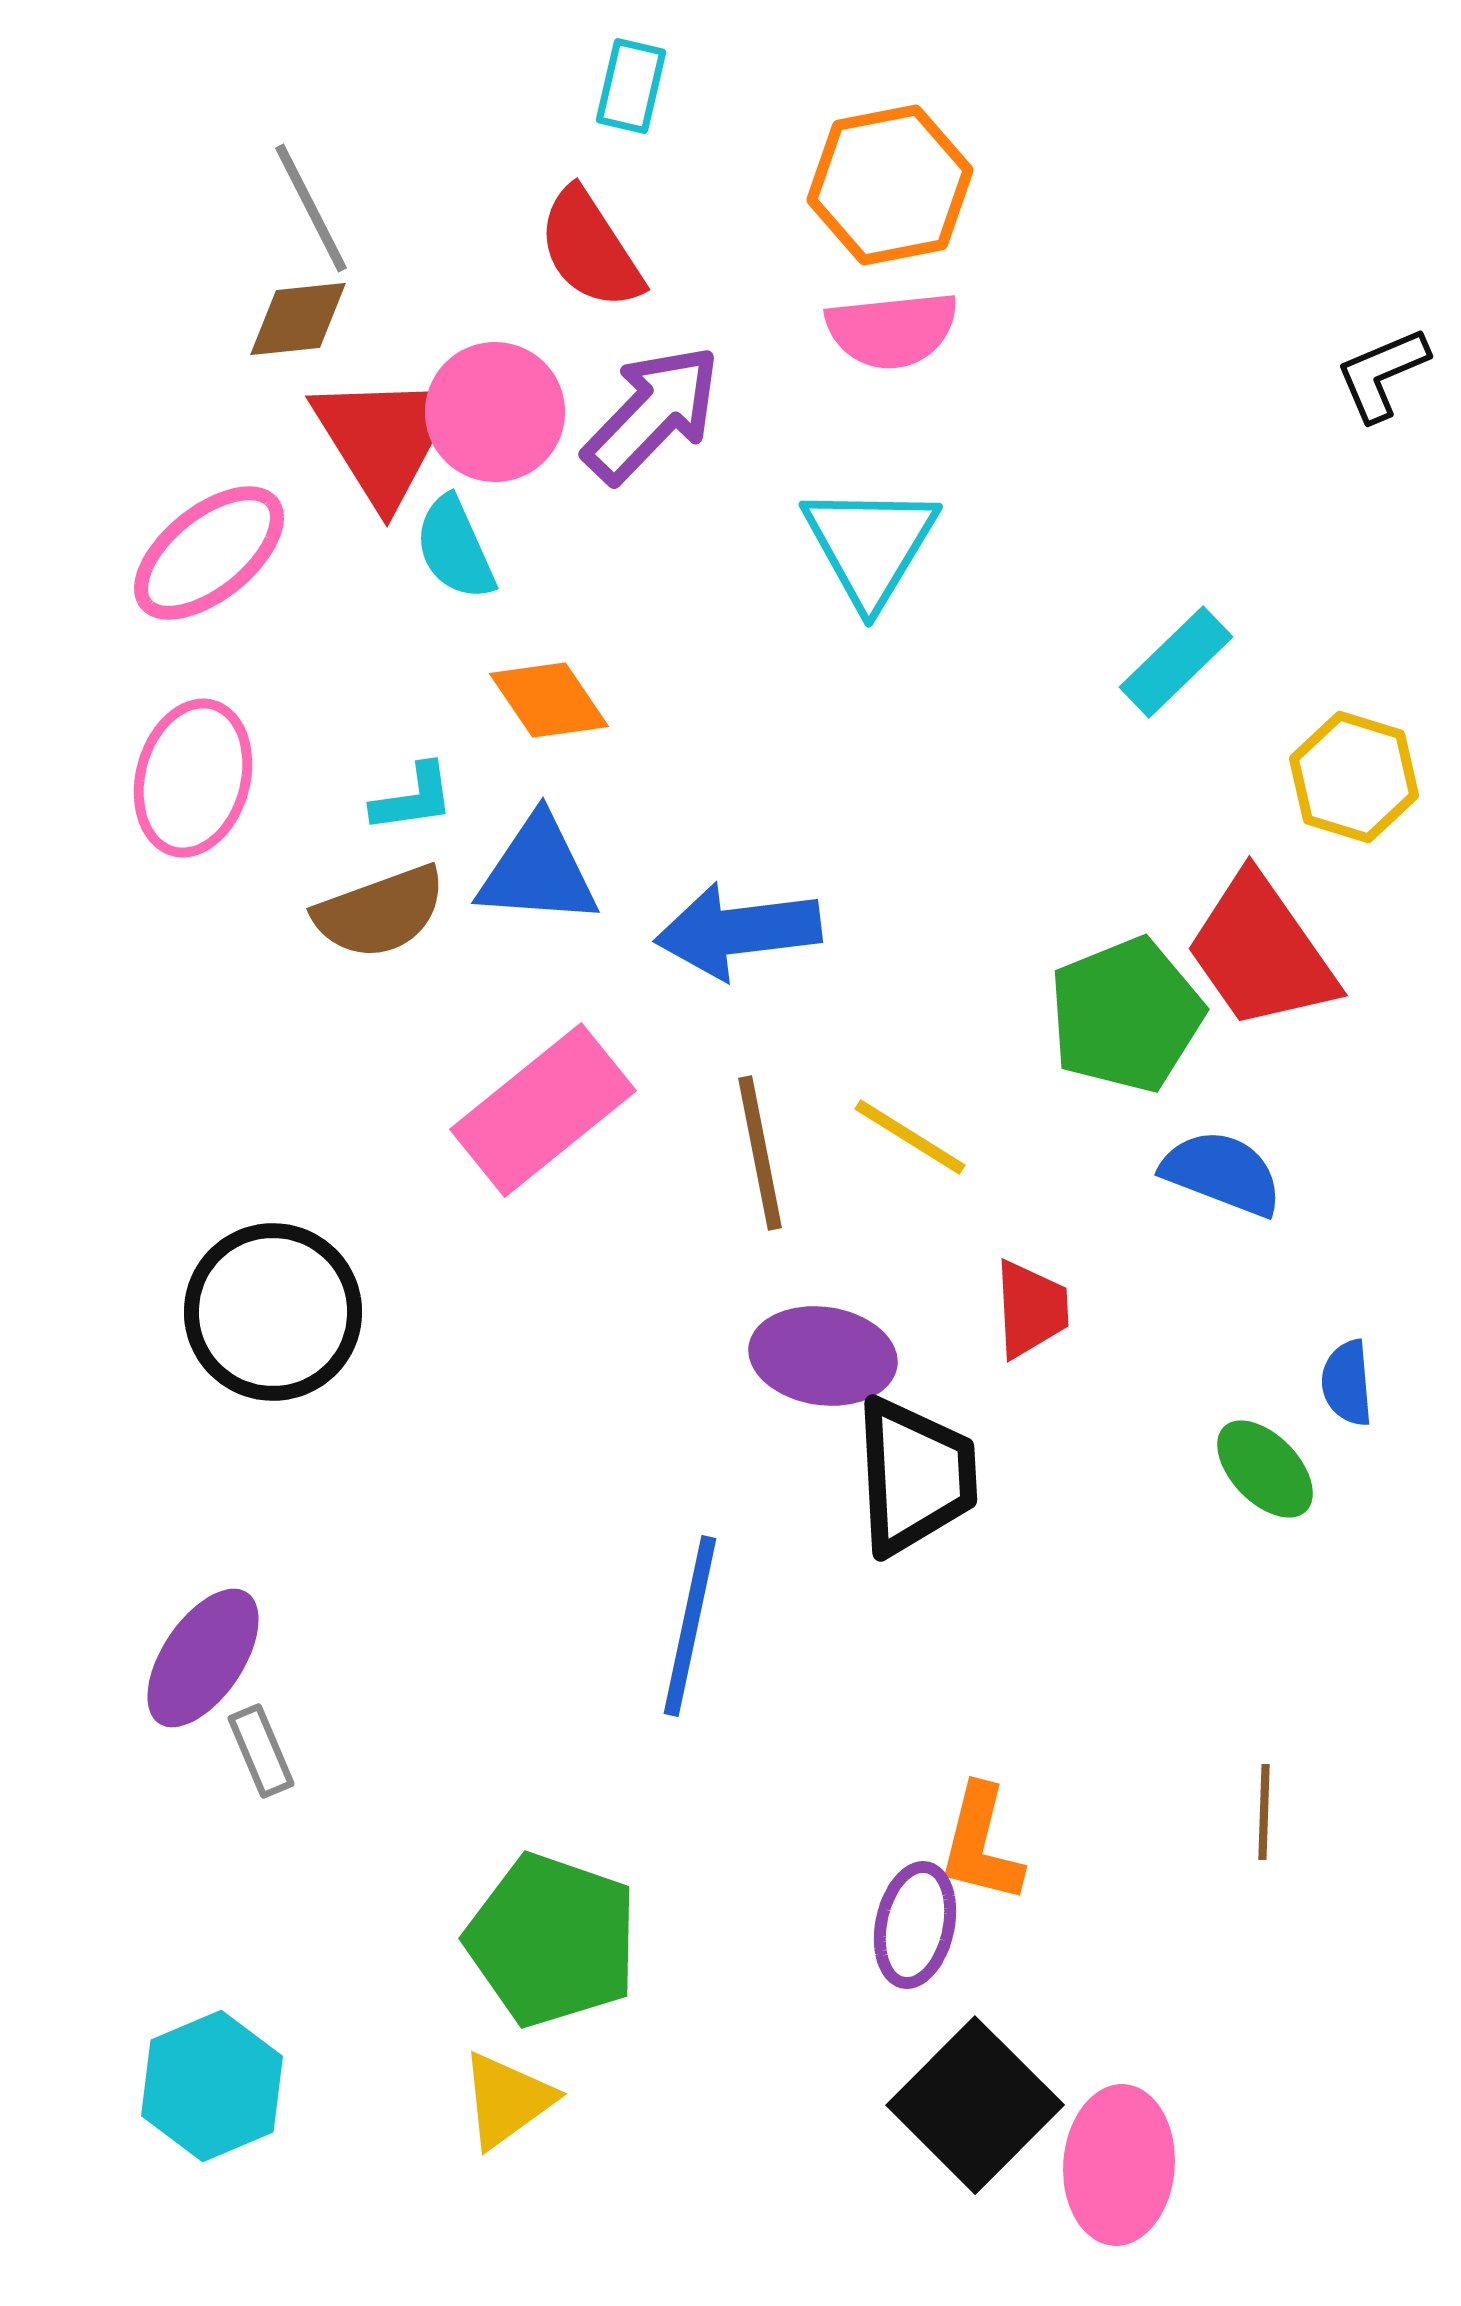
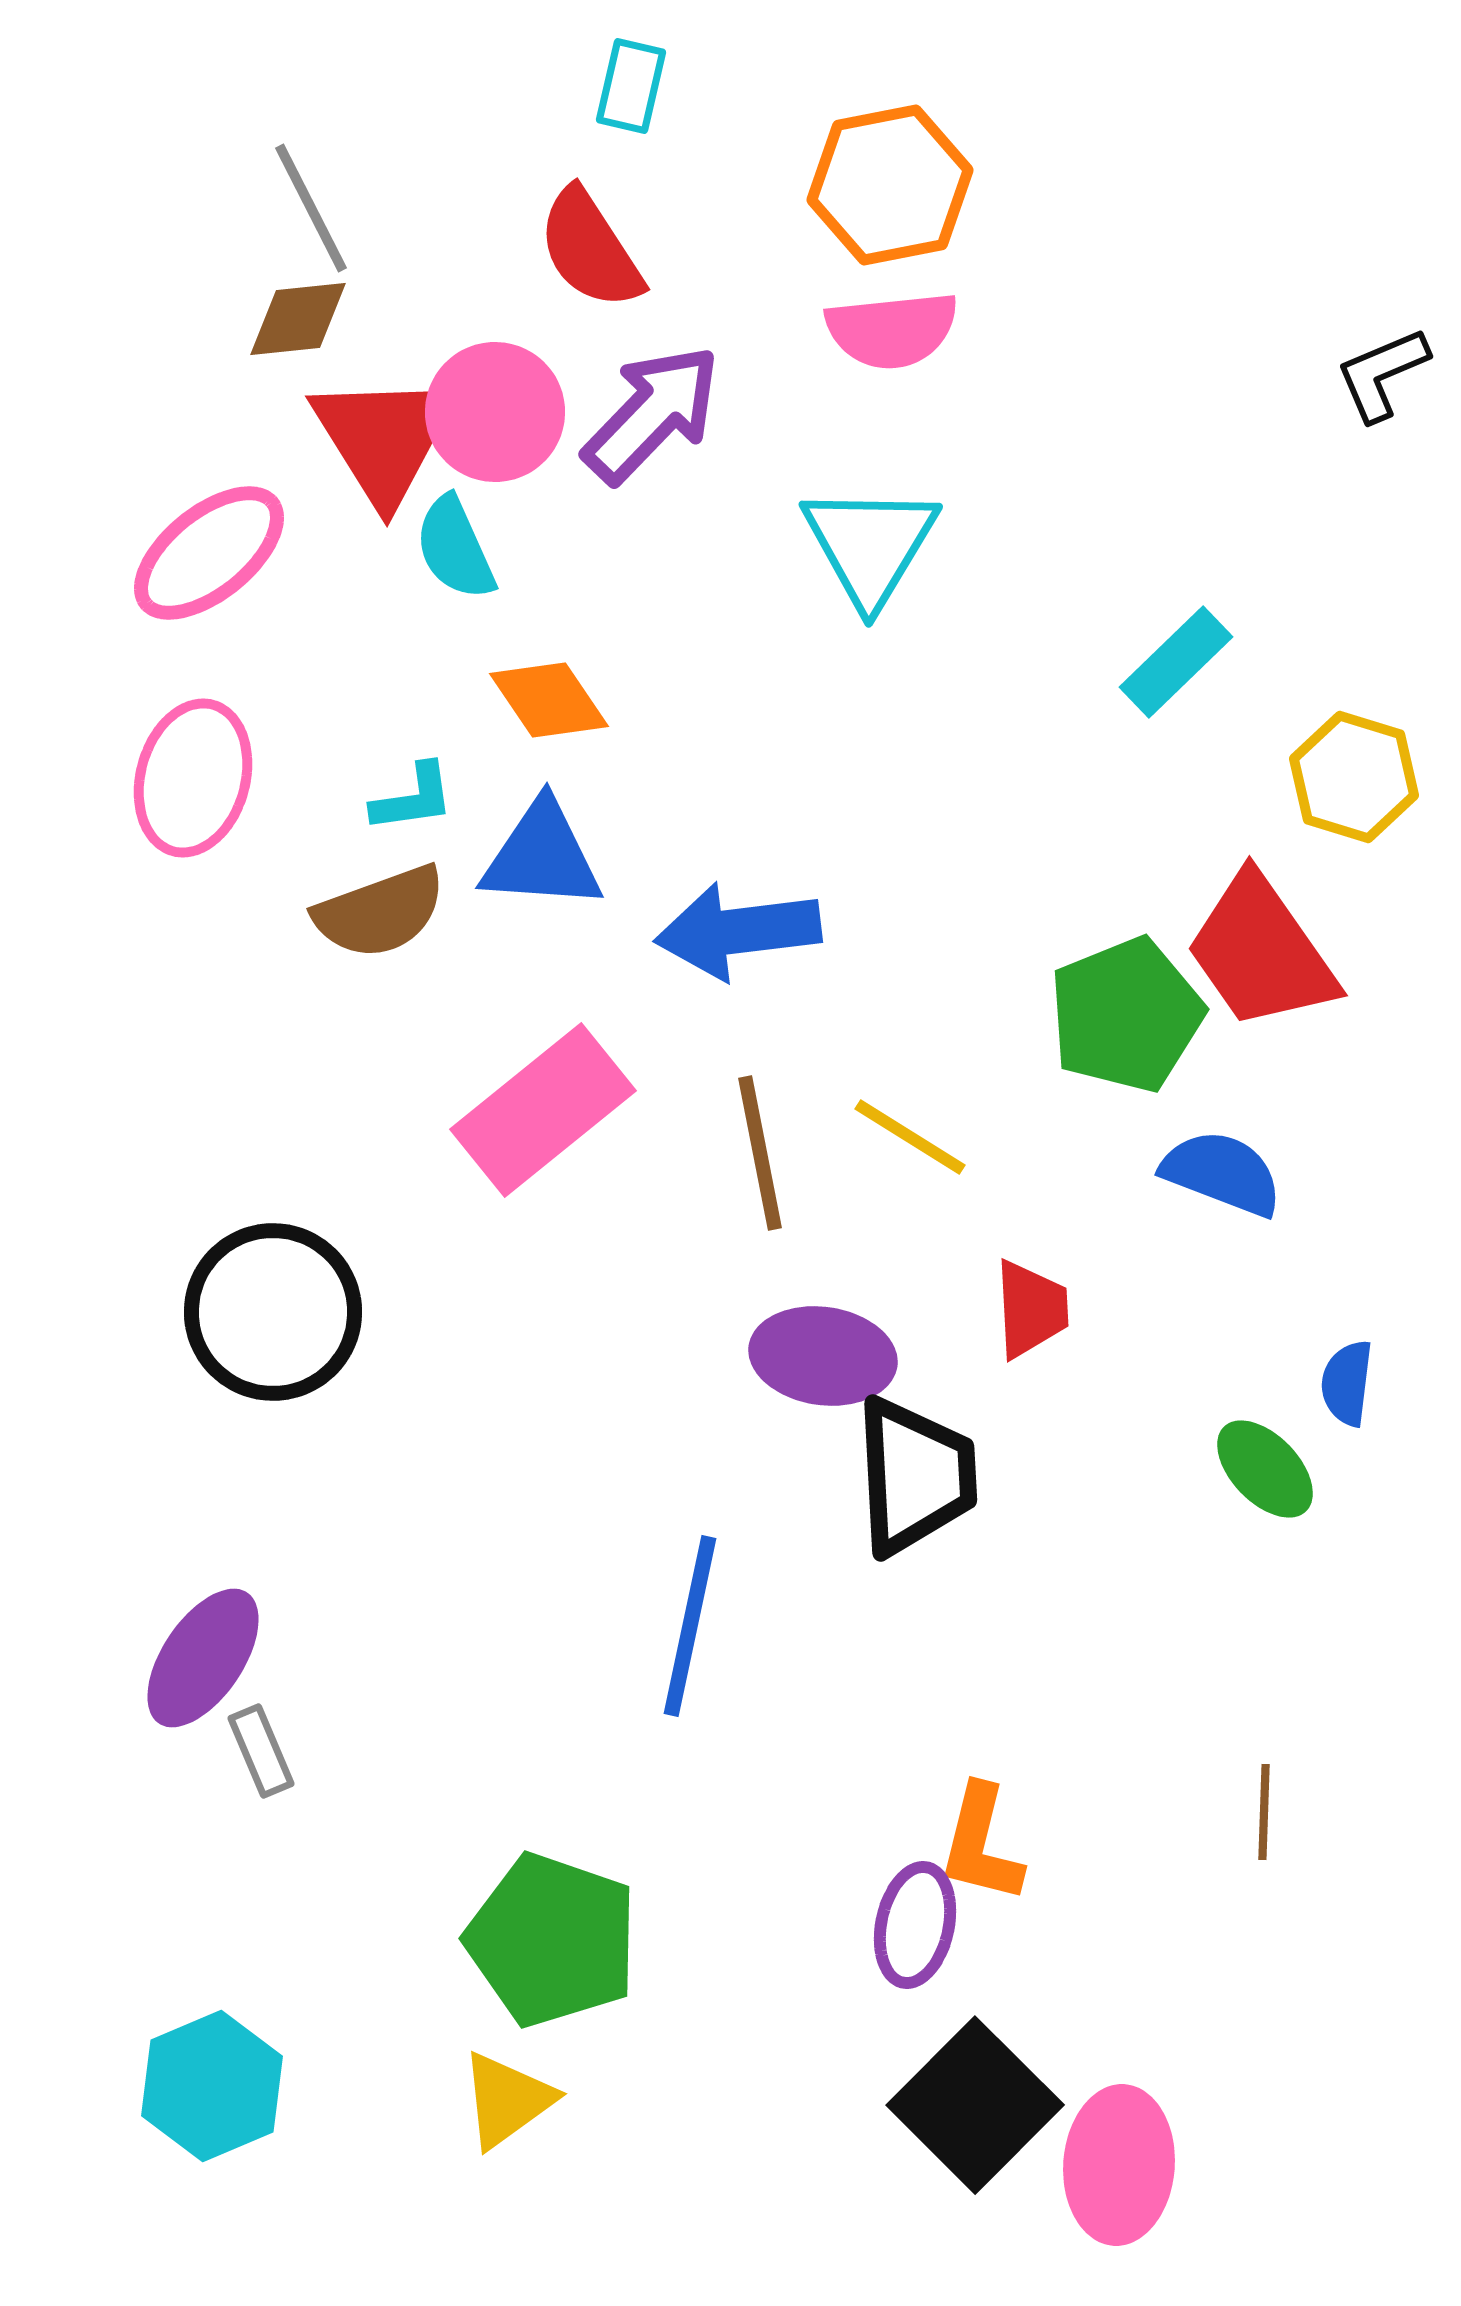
blue triangle at (538, 871): moved 4 px right, 15 px up
blue semicircle at (1347, 1383): rotated 12 degrees clockwise
